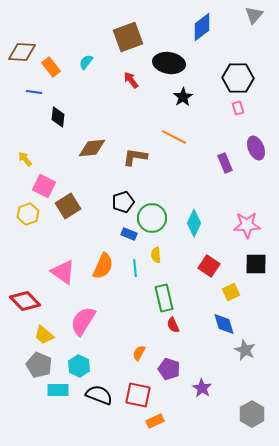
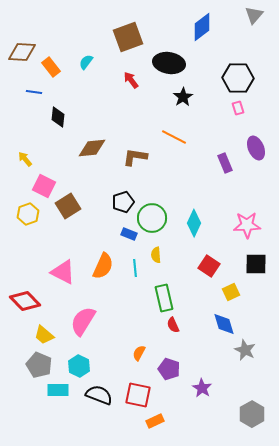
pink triangle at (63, 272): rotated 8 degrees counterclockwise
